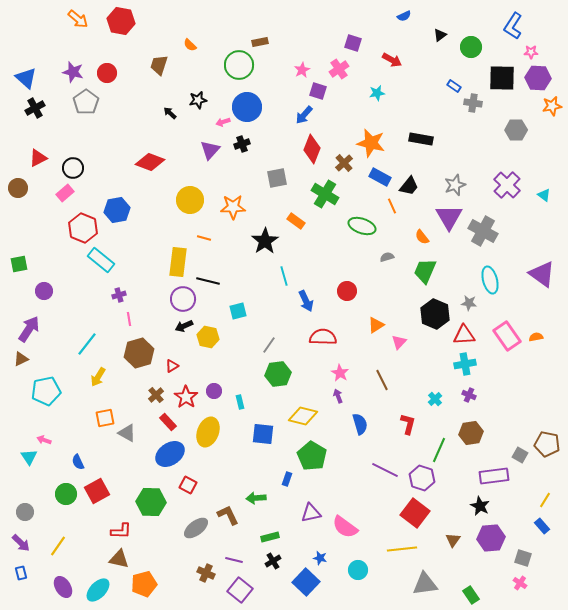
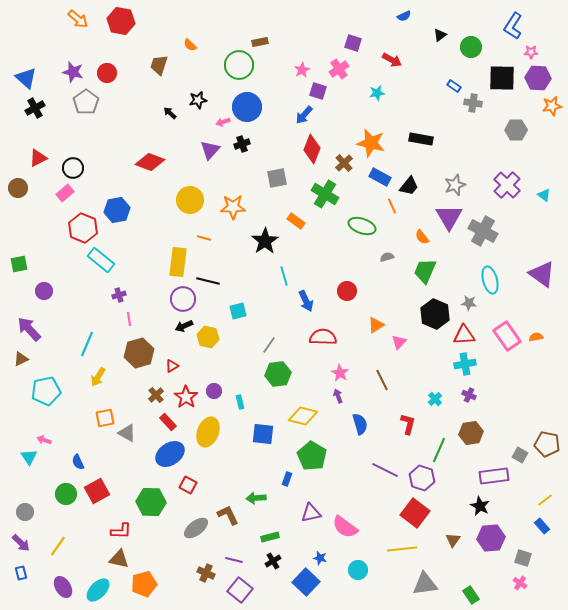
purple arrow at (29, 329): rotated 76 degrees counterclockwise
cyan line at (87, 344): rotated 15 degrees counterclockwise
yellow line at (545, 500): rotated 21 degrees clockwise
